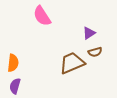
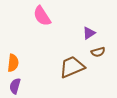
brown semicircle: moved 3 px right
brown trapezoid: moved 4 px down
